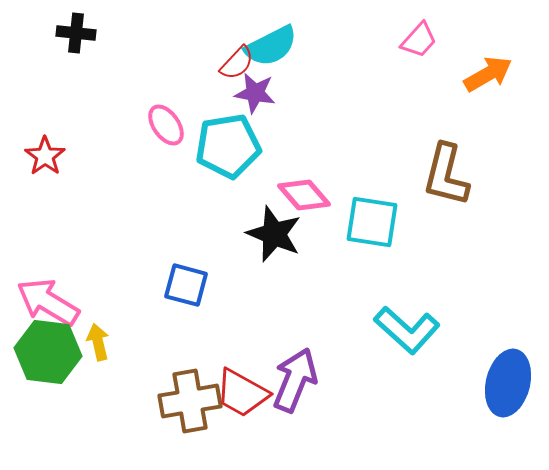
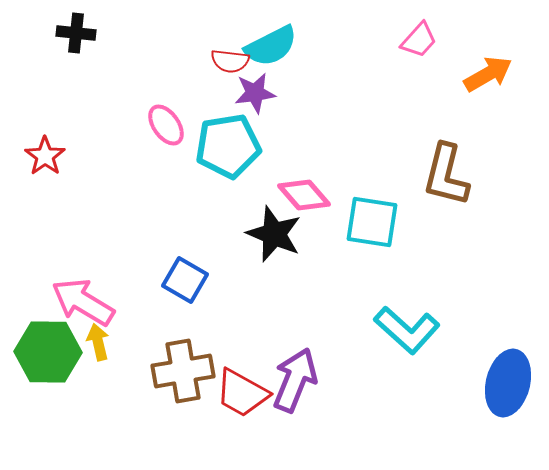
red semicircle: moved 7 px left, 2 px up; rotated 54 degrees clockwise
purple star: rotated 18 degrees counterclockwise
blue square: moved 1 px left, 5 px up; rotated 15 degrees clockwise
pink arrow: moved 35 px right
green hexagon: rotated 6 degrees counterclockwise
brown cross: moved 7 px left, 30 px up
